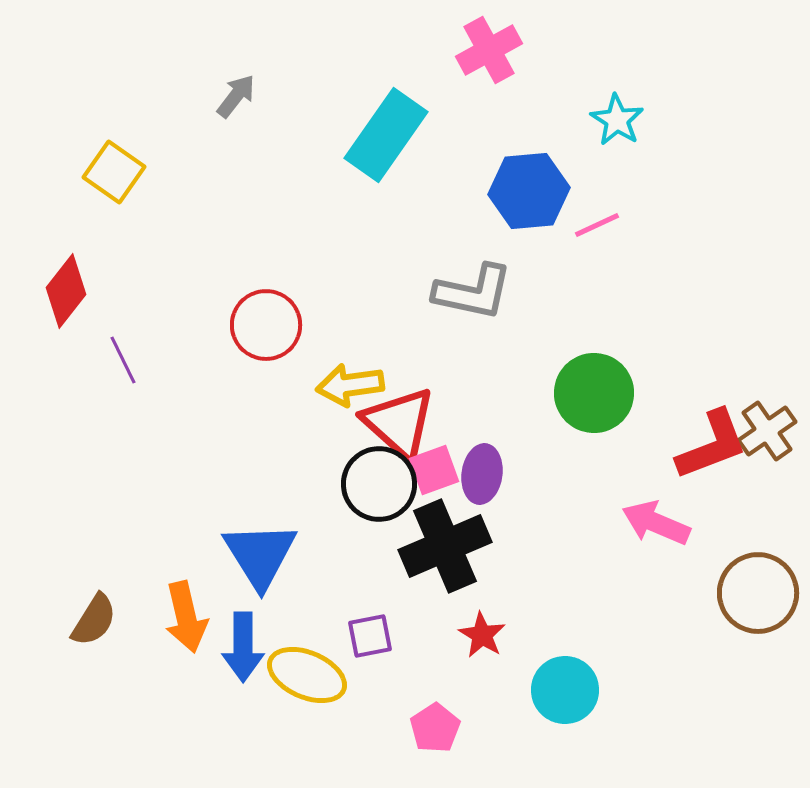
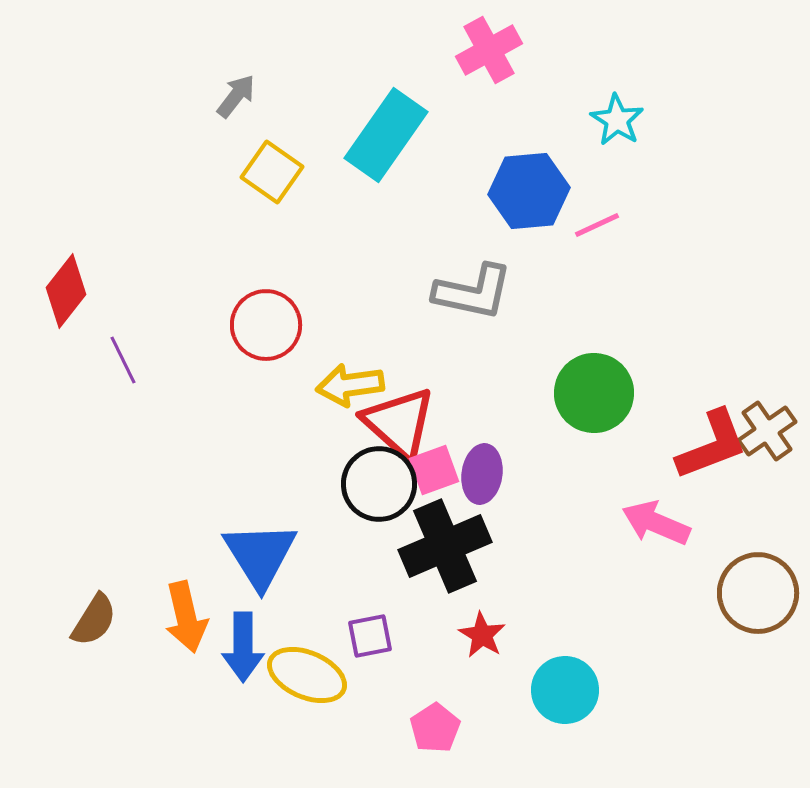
yellow square: moved 158 px right
